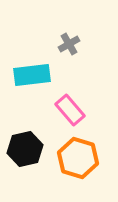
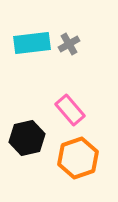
cyan rectangle: moved 32 px up
black hexagon: moved 2 px right, 11 px up
orange hexagon: rotated 24 degrees clockwise
